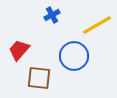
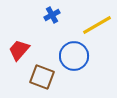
brown square: moved 3 px right, 1 px up; rotated 15 degrees clockwise
